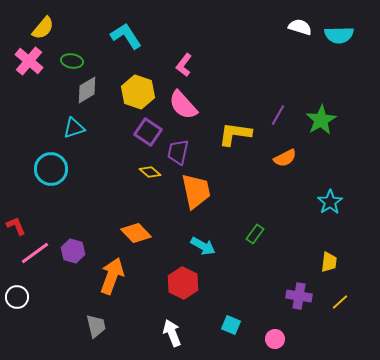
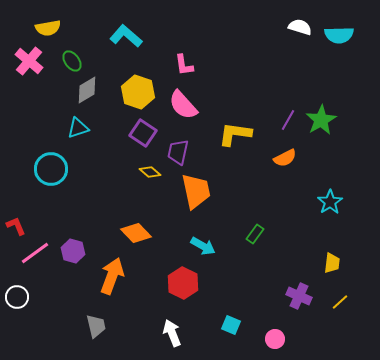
yellow semicircle: moved 5 px right; rotated 40 degrees clockwise
cyan L-shape: rotated 16 degrees counterclockwise
green ellipse: rotated 45 degrees clockwise
pink L-shape: rotated 45 degrees counterclockwise
purple line: moved 10 px right, 5 px down
cyan triangle: moved 4 px right
purple square: moved 5 px left, 1 px down
yellow trapezoid: moved 3 px right, 1 px down
purple cross: rotated 15 degrees clockwise
